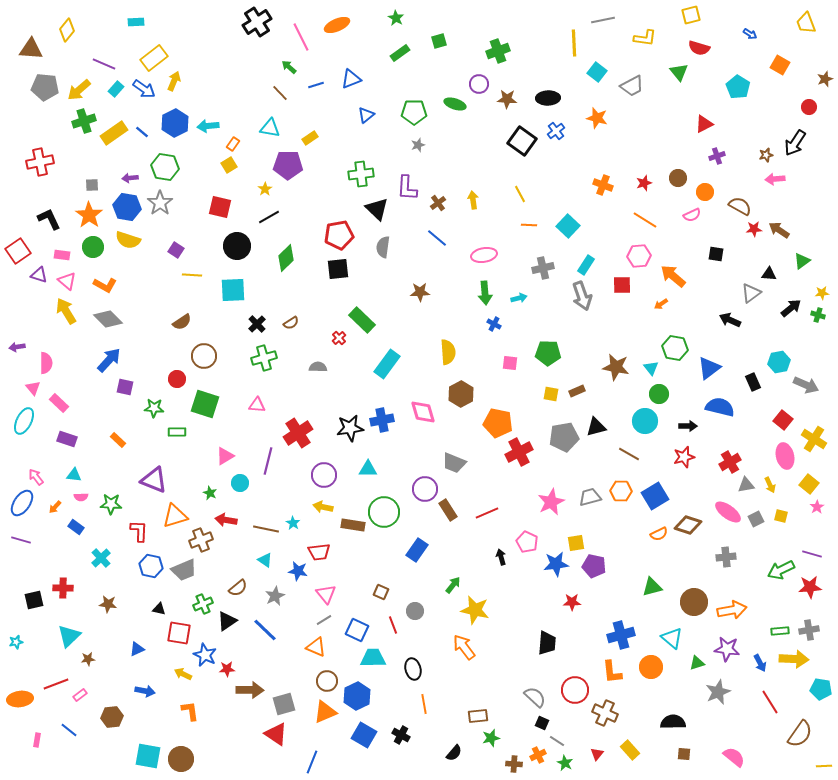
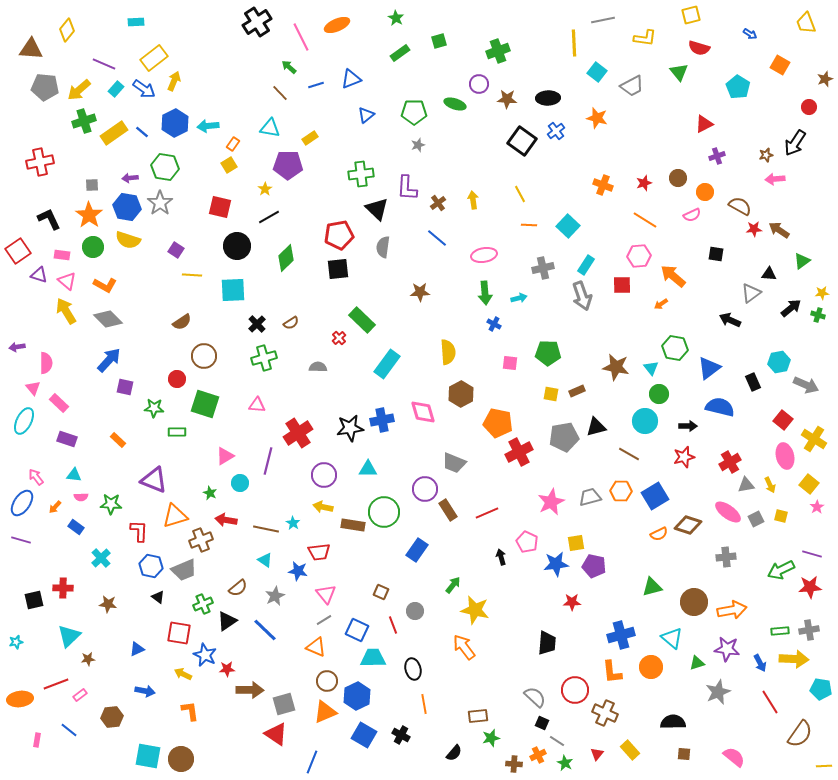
black triangle at (159, 609): moved 1 px left, 12 px up; rotated 24 degrees clockwise
